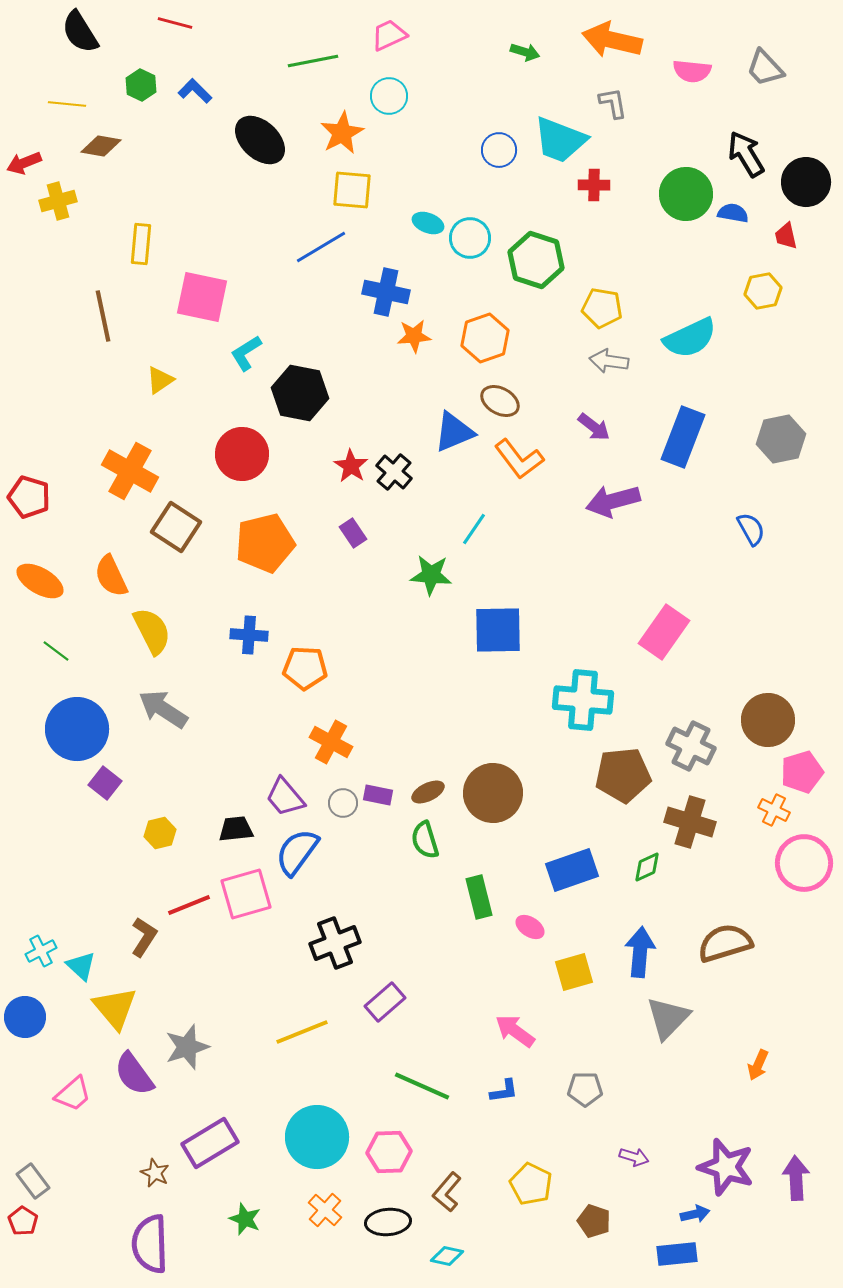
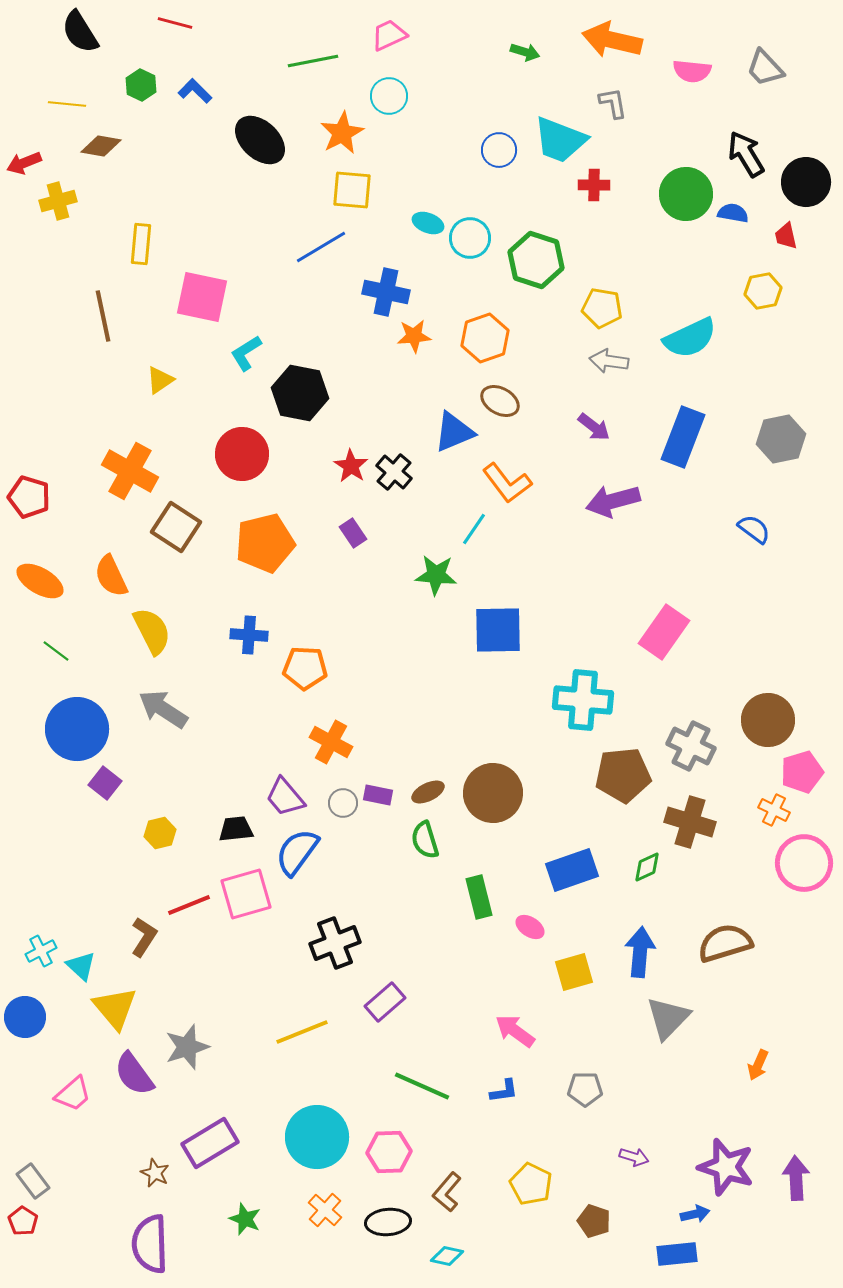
orange L-shape at (519, 459): moved 12 px left, 24 px down
blue semicircle at (751, 529): moved 3 px right; rotated 24 degrees counterclockwise
green star at (431, 575): moved 5 px right
